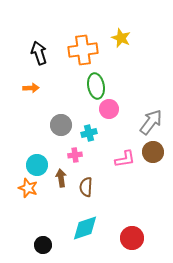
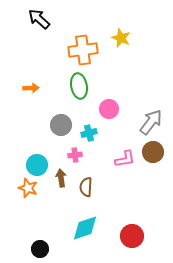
black arrow: moved 34 px up; rotated 30 degrees counterclockwise
green ellipse: moved 17 px left
red circle: moved 2 px up
black circle: moved 3 px left, 4 px down
